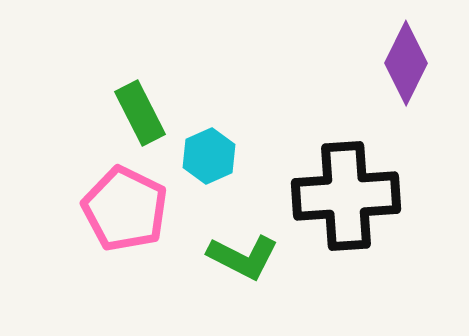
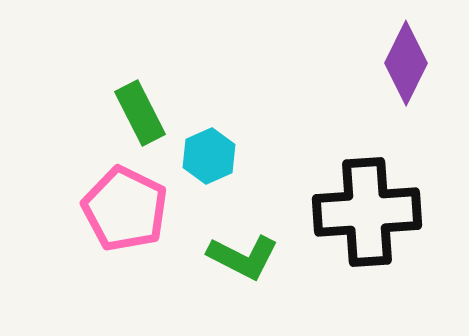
black cross: moved 21 px right, 16 px down
